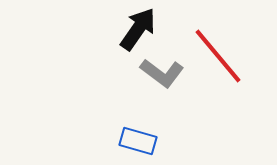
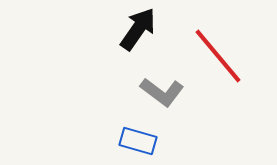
gray L-shape: moved 19 px down
